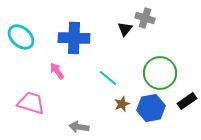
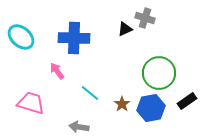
black triangle: rotated 28 degrees clockwise
green circle: moved 1 px left
cyan line: moved 18 px left, 15 px down
brown star: rotated 14 degrees counterclockwise
